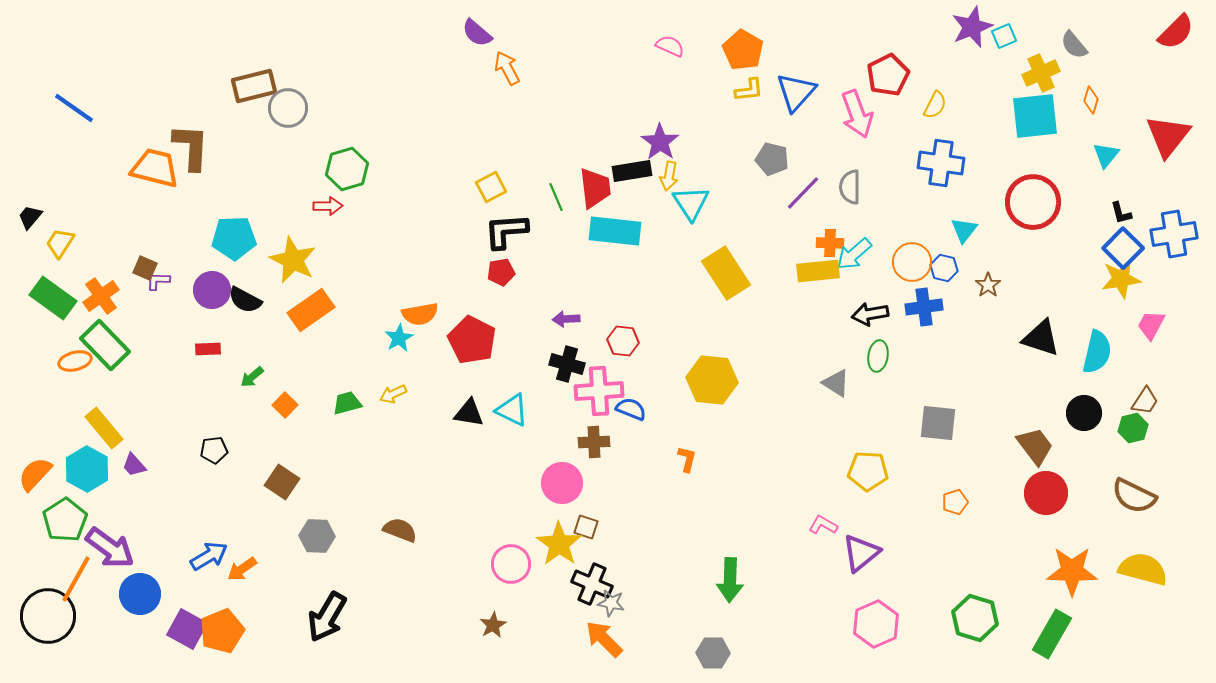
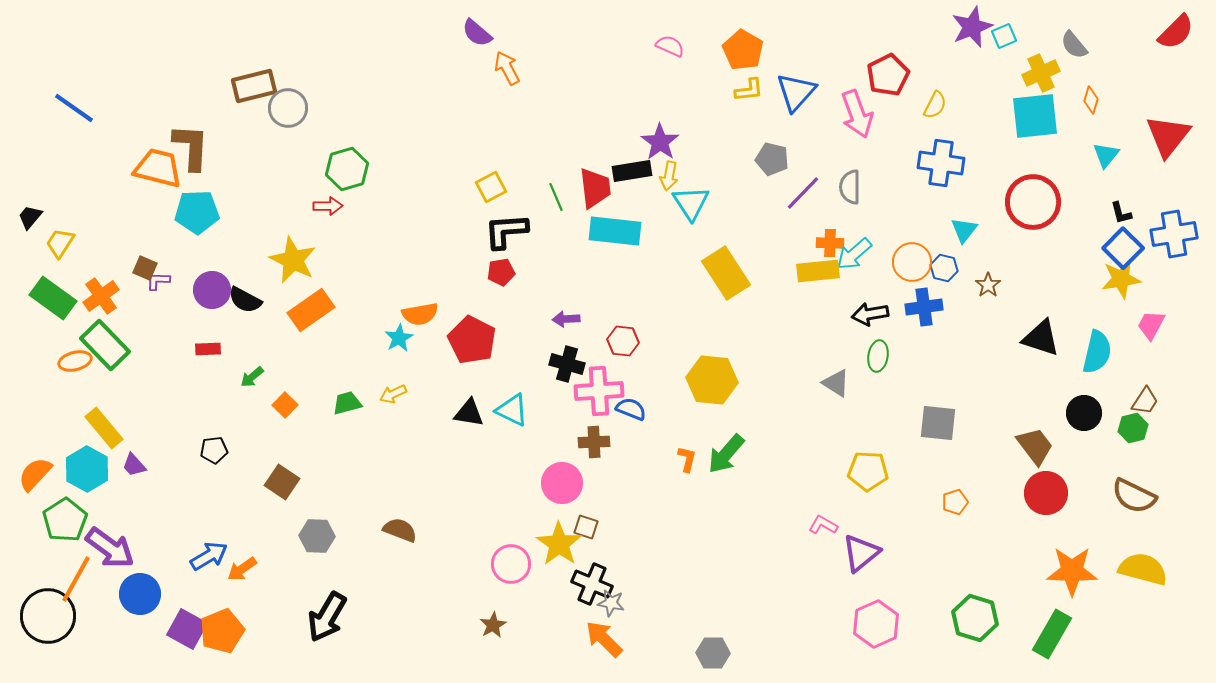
orange trapezoid at (155, 168): moved 3 px right
cyan pentagon at (234, 238): moved 37 px left, 26 px up
green arrow at (730, 580): moved 4 px left, 126 px up; rotated 39 degrees clockwise
